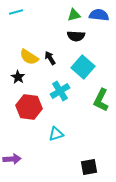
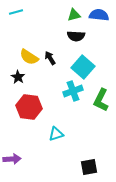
cyan cross: moved 13 px right; rotated 12 degrees clockwise
